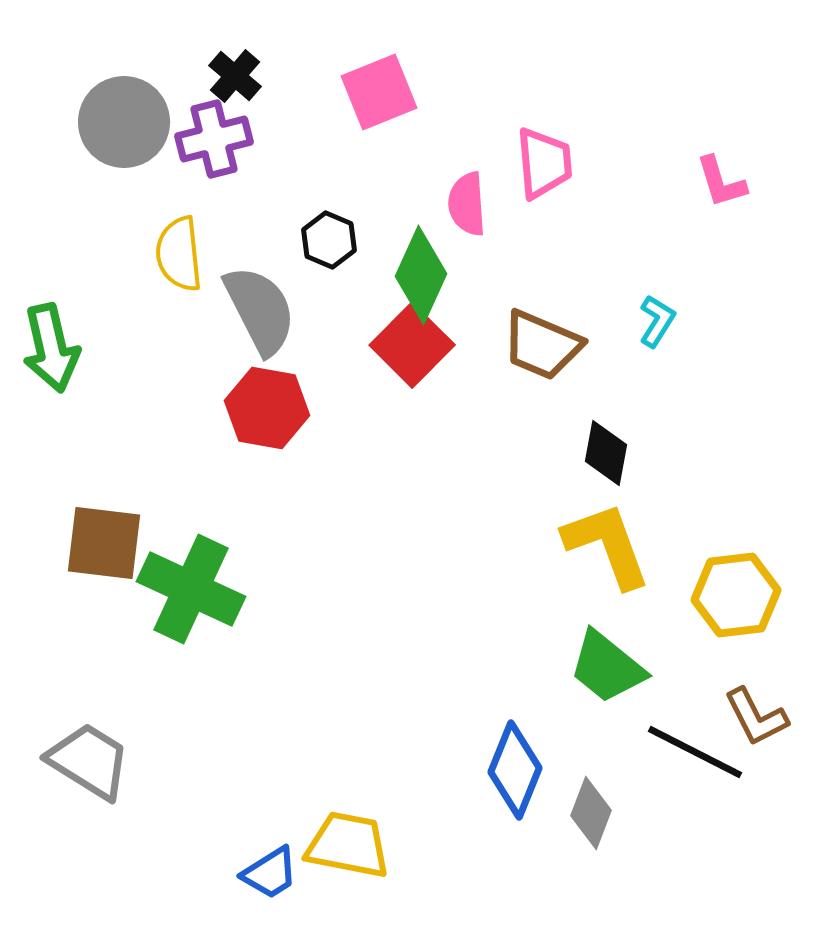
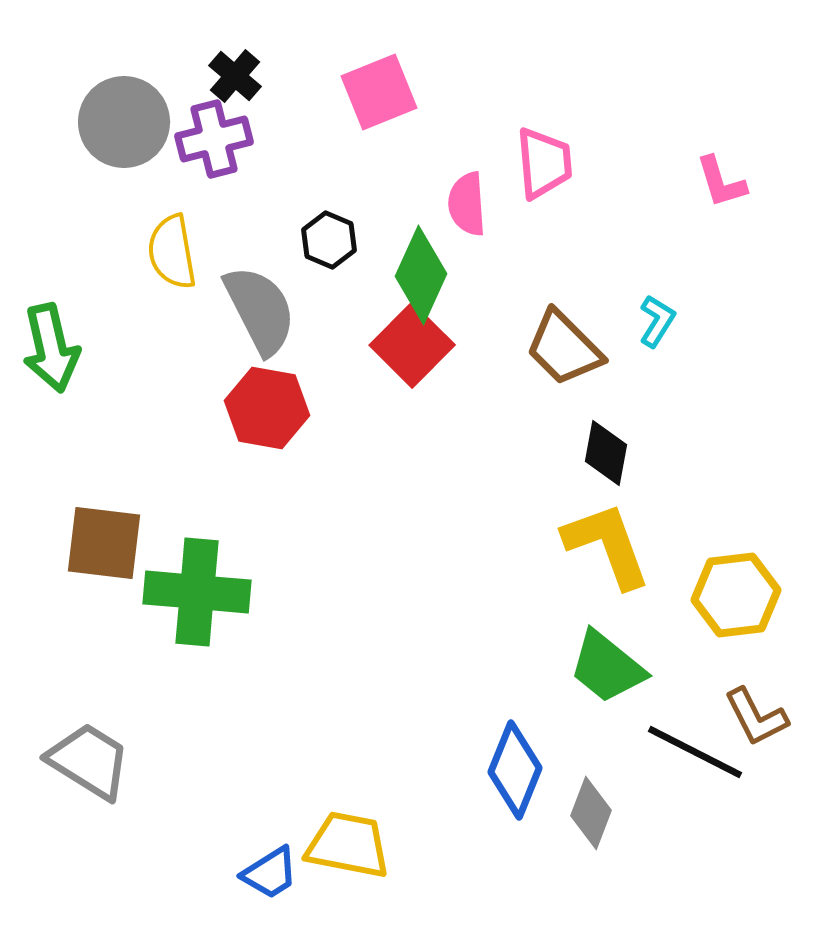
yellow semicircle: moved 7 px left, 2 px up; rotated 4 degrees counterclockwise
brown trapezoid: moved 22 px right, 3 px down; rotated 22 degrees clockwise
green cross: moved 6 px right, 3 px down; rotated 20 degrees counterclockwise
